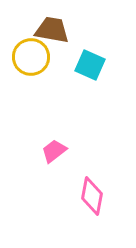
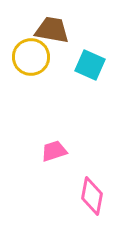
pink trapezoid: rotated 20 degrees clockwise
